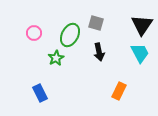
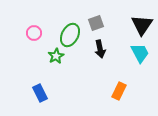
gray square: rotated 35 degrees counterclockwise
black arrow: moved 1 px right, 3 px up
green star: moved 2 px up
